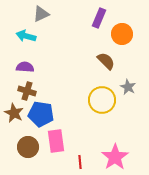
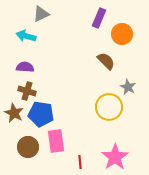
yellow circle: moved 7 px right, 7 px down
